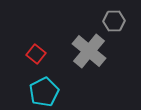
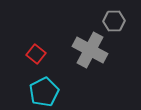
gray cross: moved 1 px right, 1 px up; rotated 12 degrees counterclockwise
